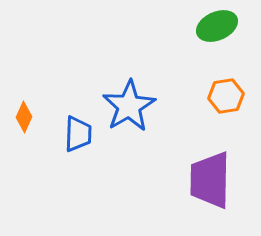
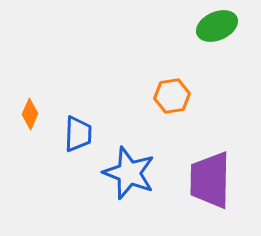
orange hexagon: moved 54 px left
blue star: moved 67 px down; rotated 20 degrees counterclockwise
orange diamond: moved 6 px right, 3 px up
